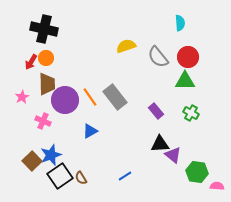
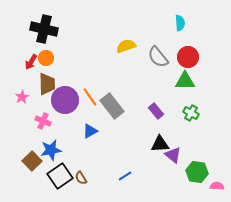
gray rectangle: moved 3 px left, 9 px down
blue star: moved 5 px up; rotated 10 degrees clockwise
